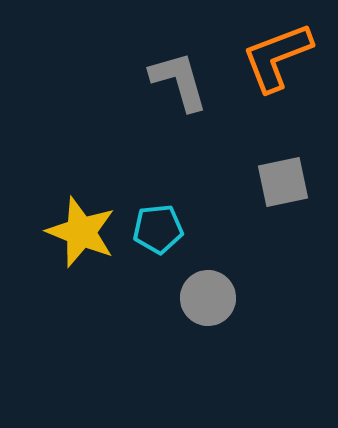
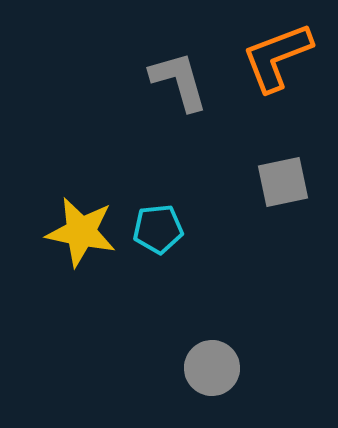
yellow star: rotated 10 degrees counterclockwise
gray circle: moved 4 px right, 70 px down
